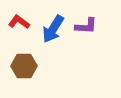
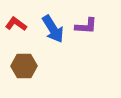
red L-shape: moved 3 px left, 2 px down
blue arrow: rotated 64 degrees counterclockwise
